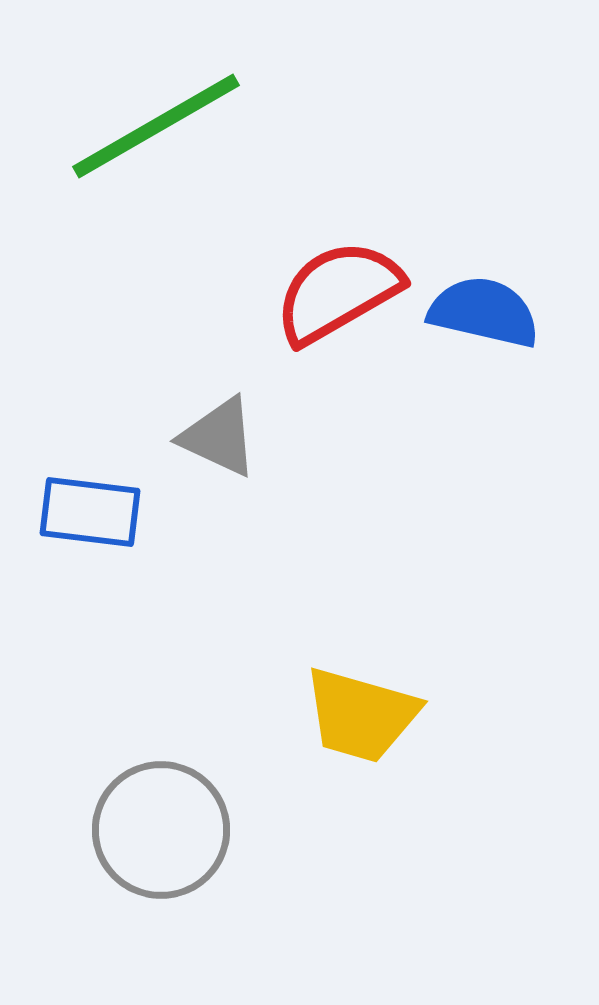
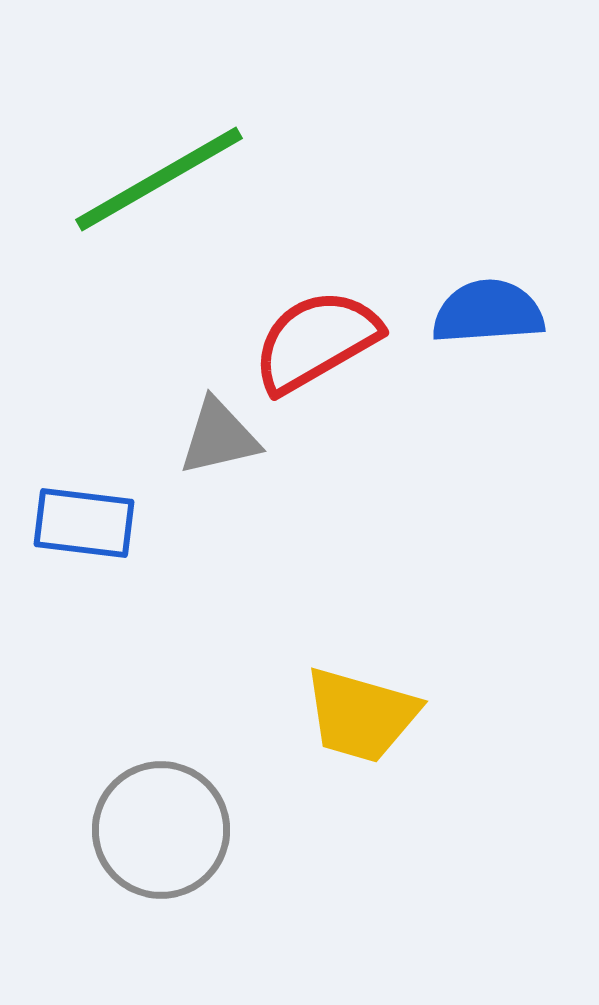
green line: moved 3 px right, 53 px down
red semicircle: moved 22 px left, 49 px down
blue semicircle: moved 4 px right; rotated 17 degrees counterclockwise
gray triangle: rotated 38 degrees counterclockwise
blue rectangle: moved 6 px left, 11 px down
